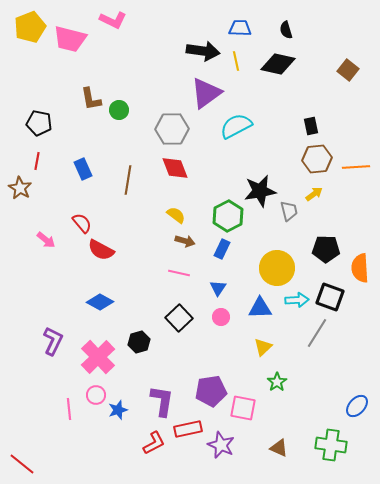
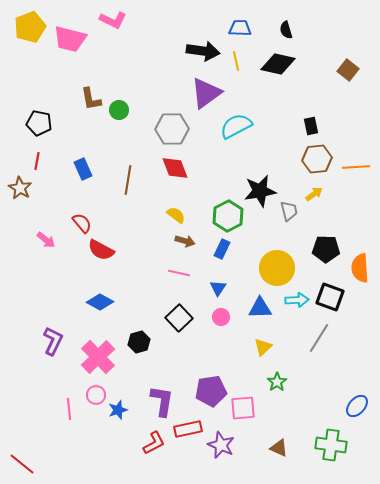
gray line at (317, 333): moved 2 px right, 5 px down
pink square at (243, 408): rotated 16 degrees counterclockwise
